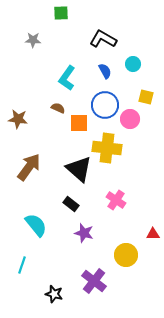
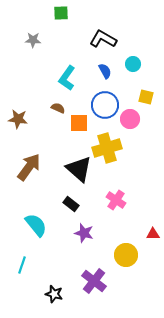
yellow cross: rotated 24 degrees counterclockwise
